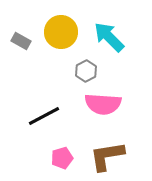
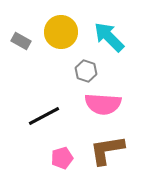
gray hexagon: rotated 15 degrees counterclockwise
brown L-shape: moved 6 px up
